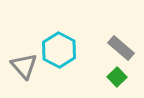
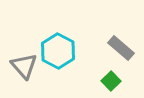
cyan hexagon: moved 1 px left, 1 px down
green square: moved 6 px left, 4 px down
